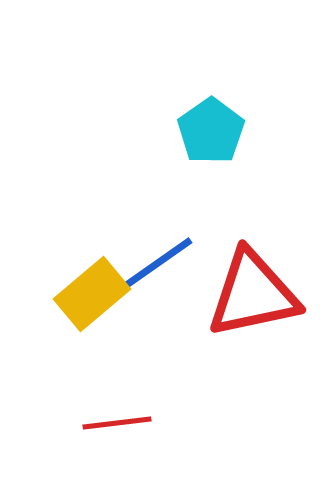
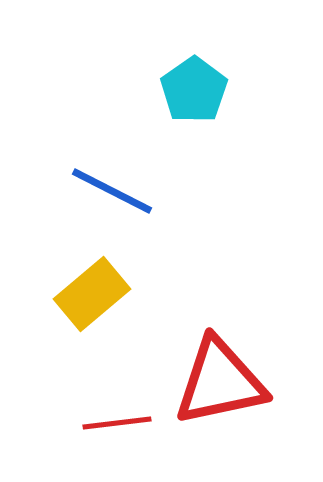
cyan pentagon: moved 17 px left, 41 px up
blue line: moved 43 px left, 74 px up; rotated 62 degrees clockwise
red triangle: moved 33 px left, 88 px down
